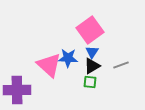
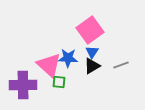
green square: moved 31 px left
purple cross: moved 6 px right, 5 px up
